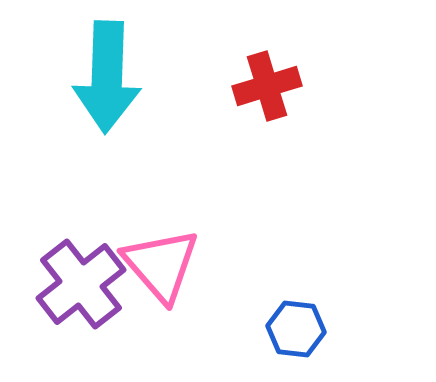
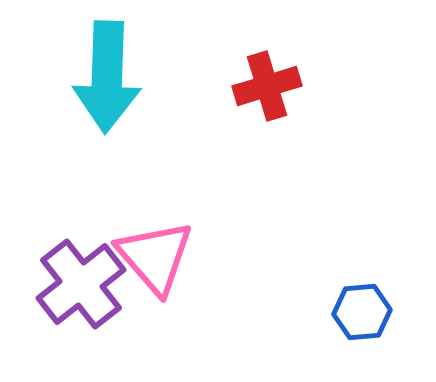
pink triangle: moved 6 px left, 8 px up
blue hexagon: moved 66 px right, 17 px up; rotated 12 degrees counterclockwise
